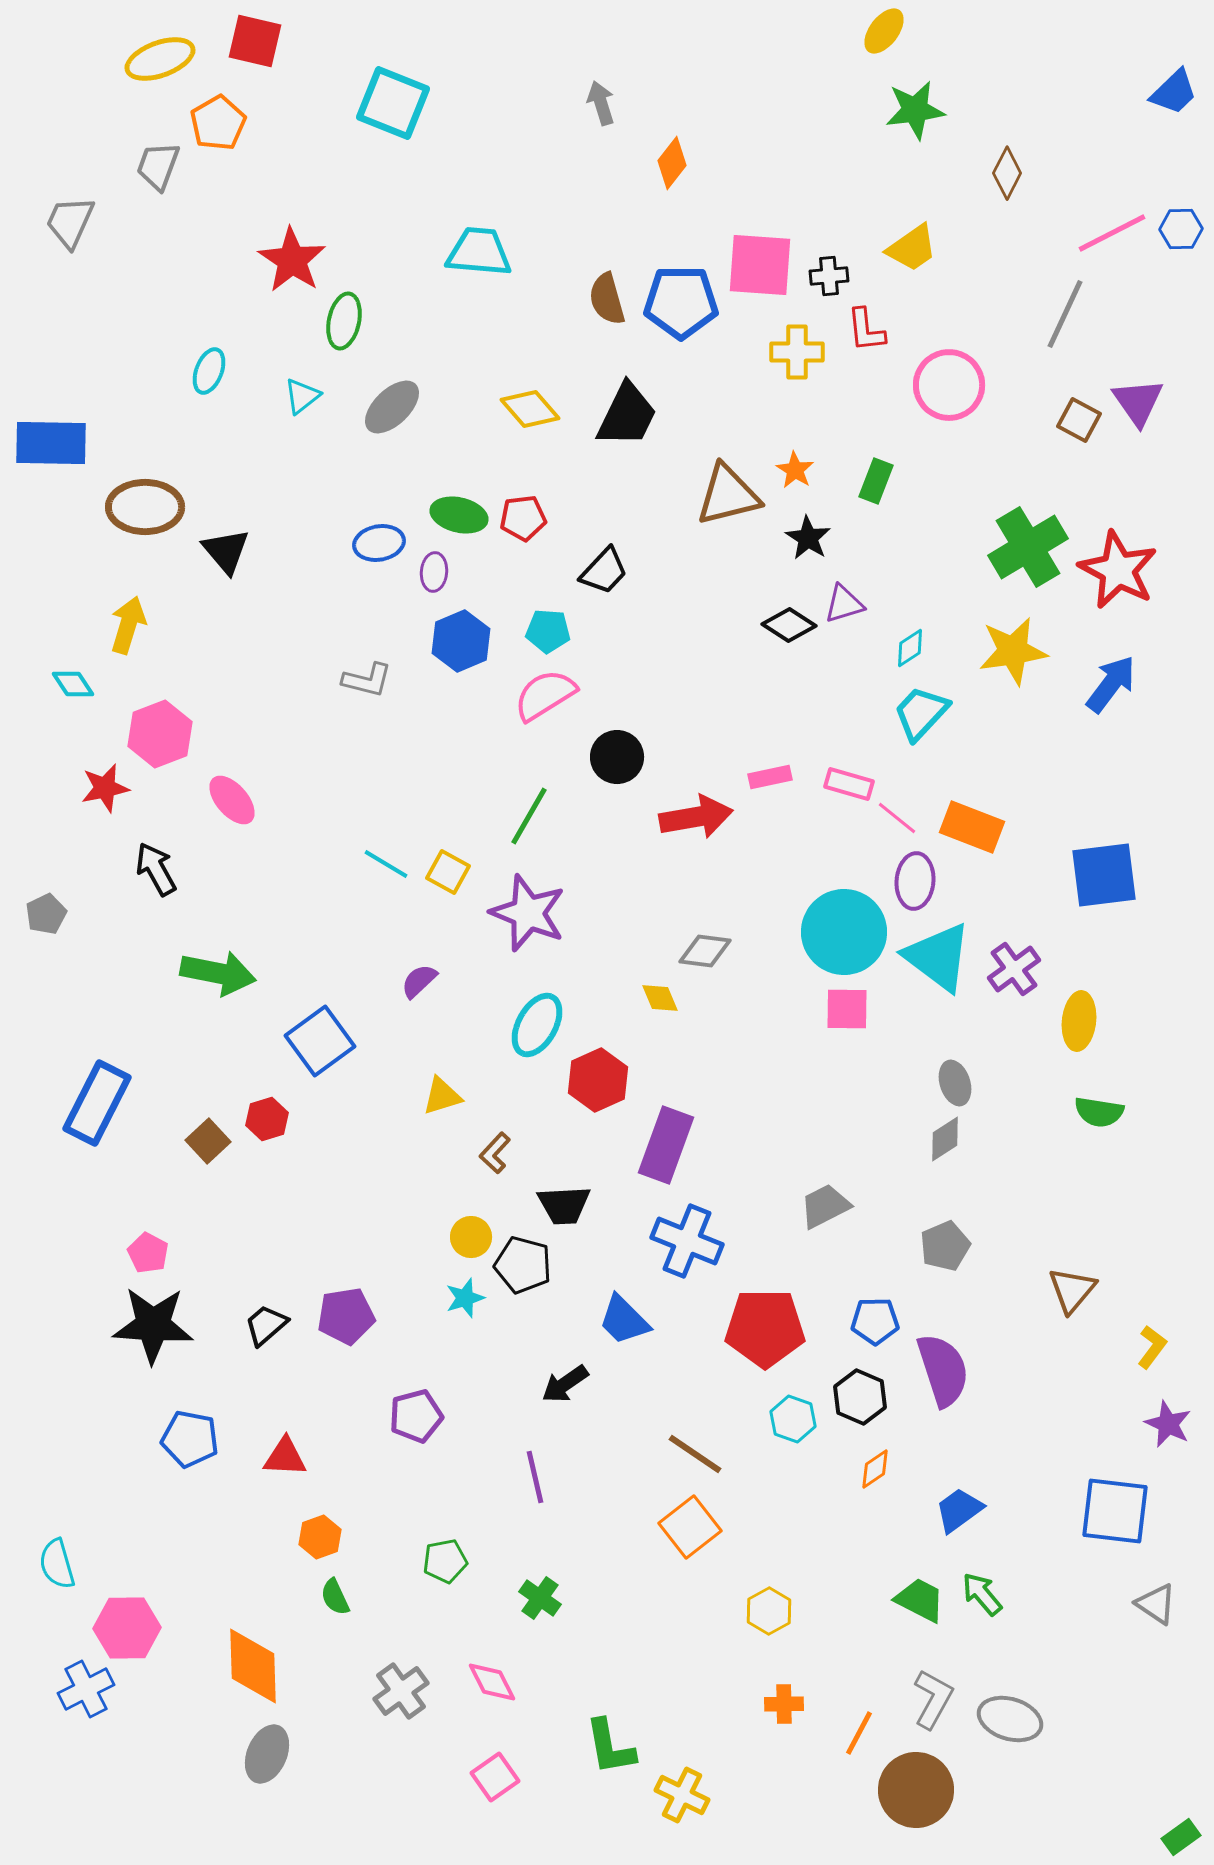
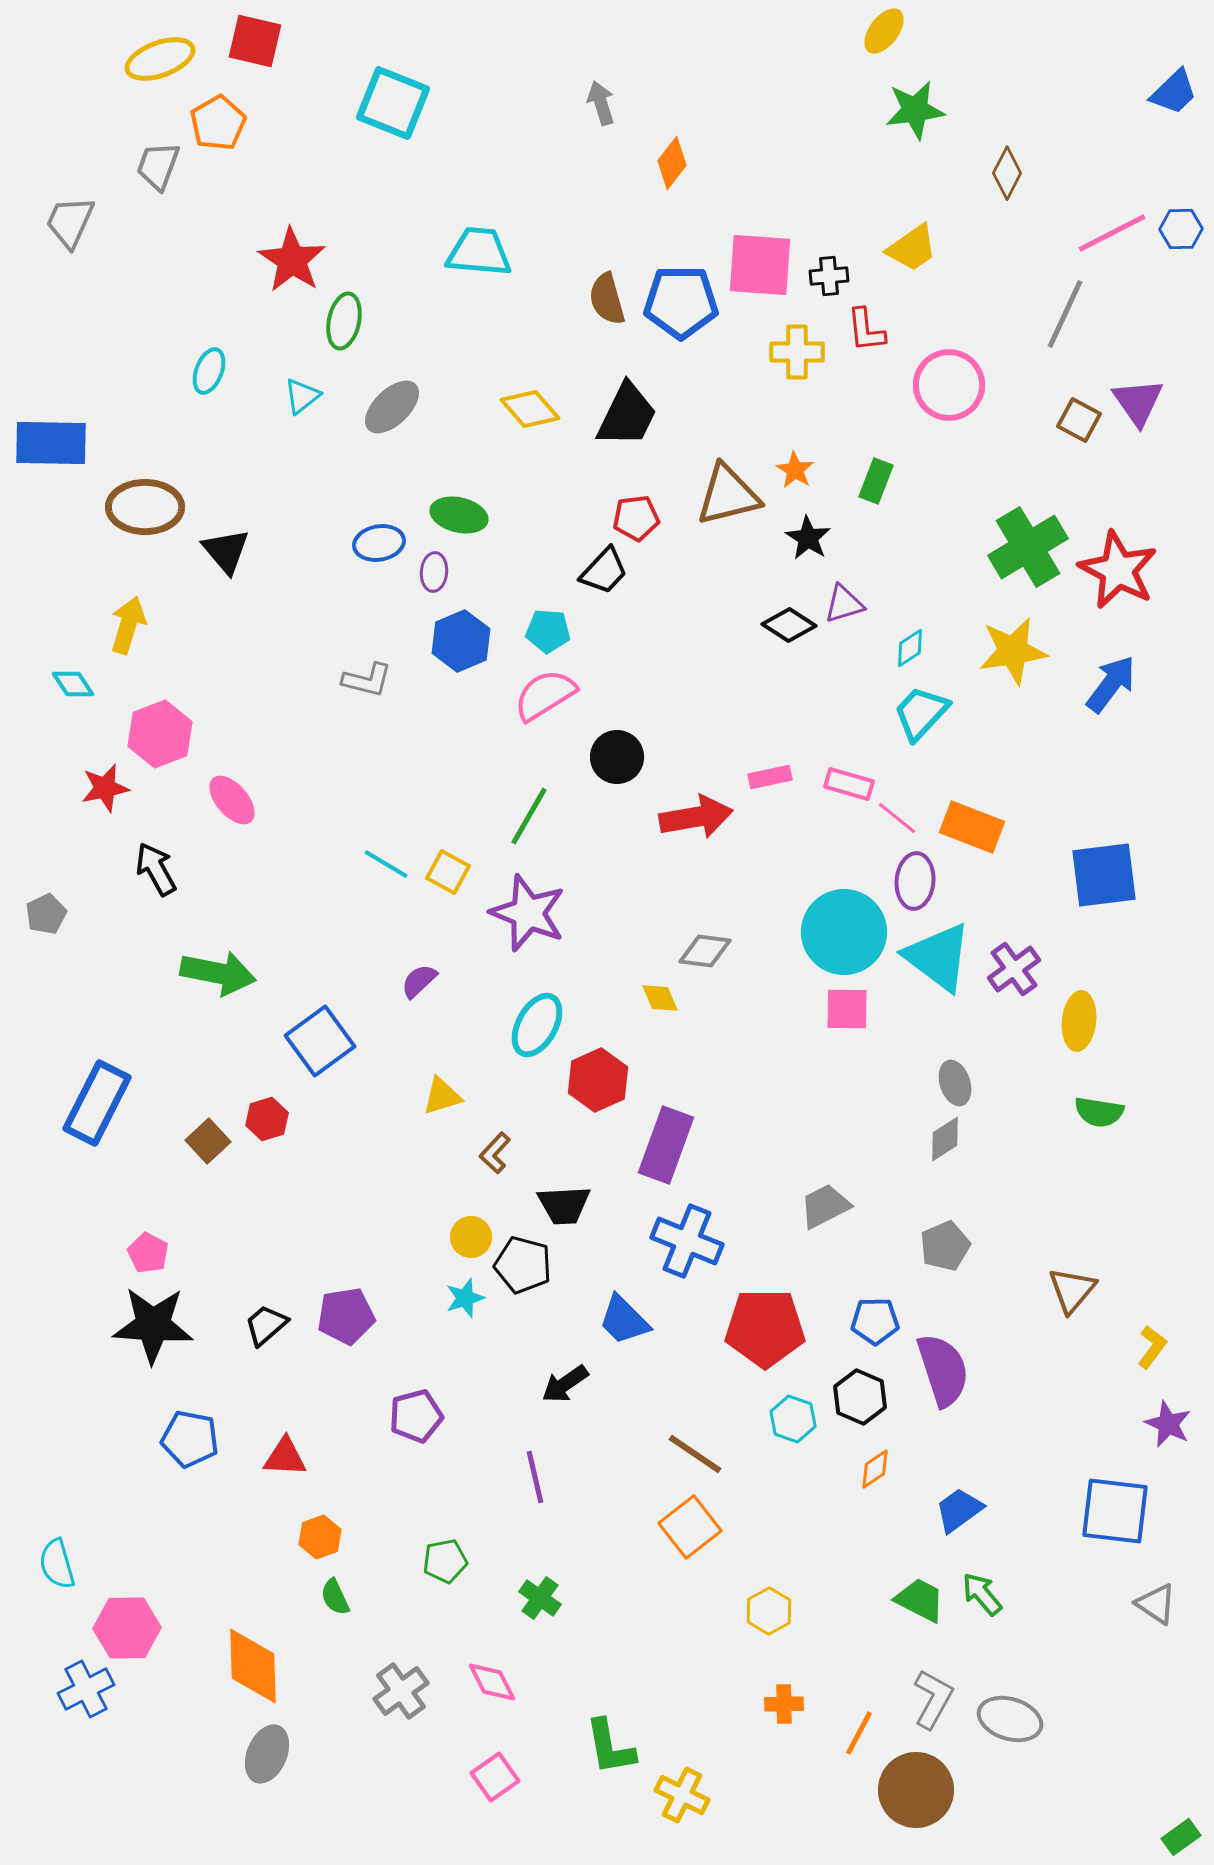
red pentagon at (523, 518): moved 113 px right
